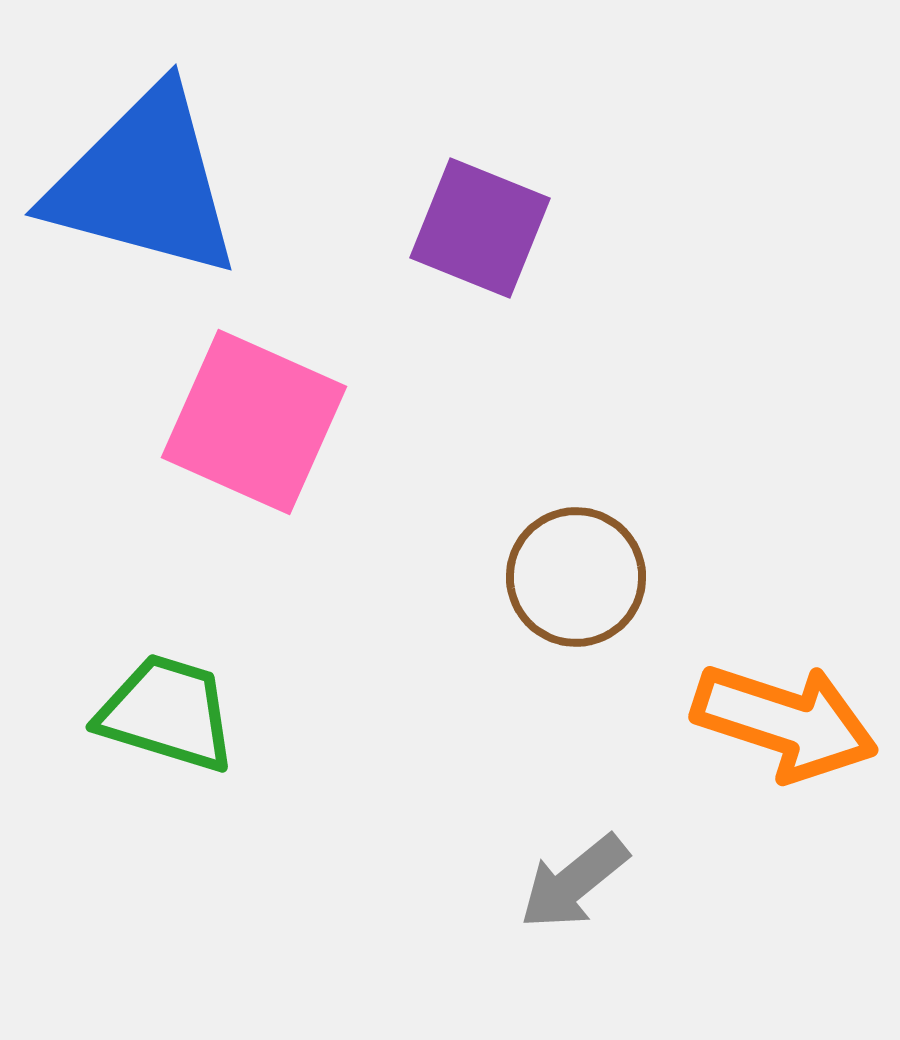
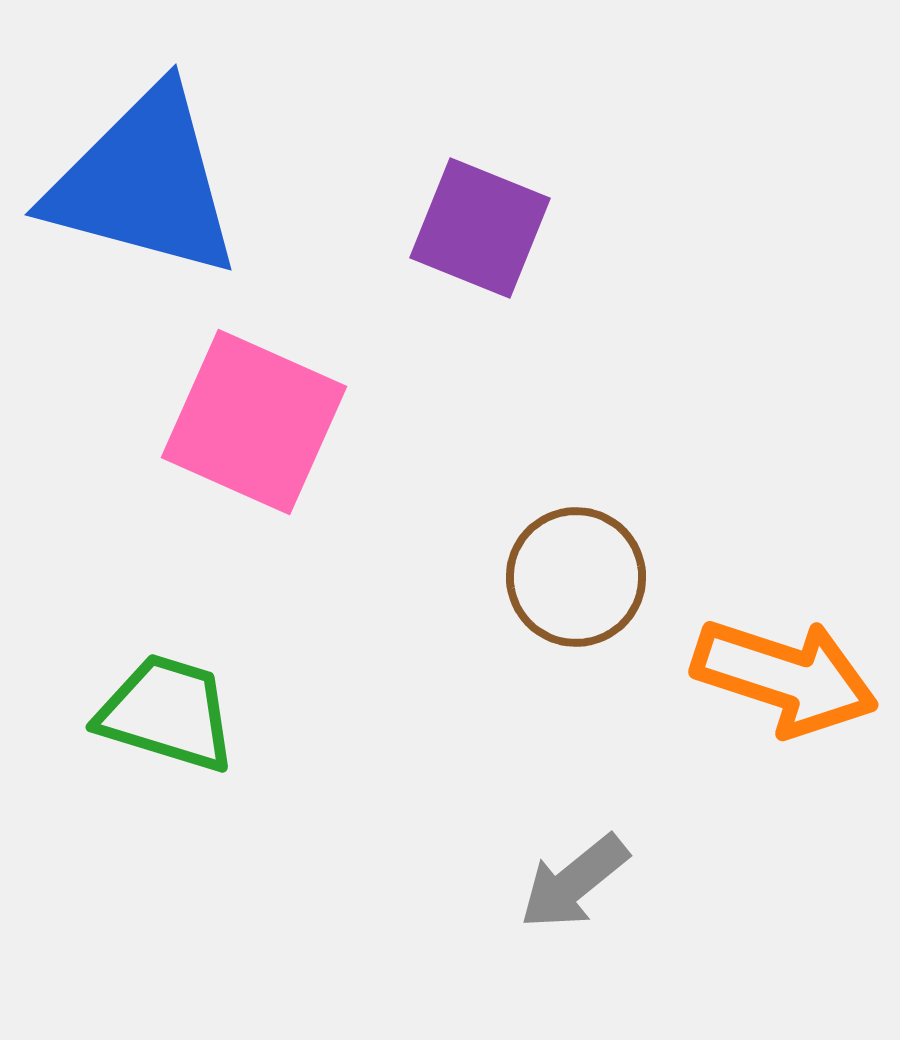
orange arrow: moved 45 px up
